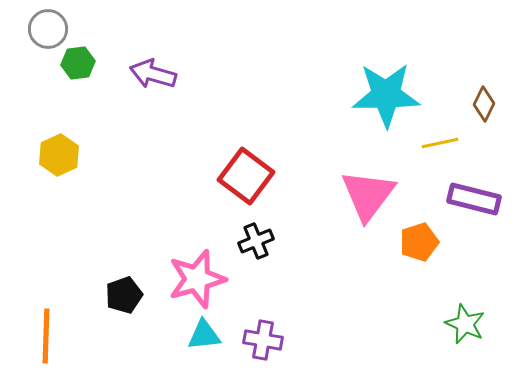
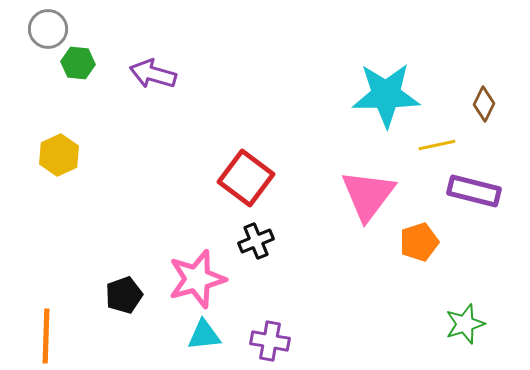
green hexagon: rotated 12 degrees clockwise
yellow line: moved 3 px left, 2 px down
red square: moved 2 px down
purple rectangle: moved 8 px up
green star: rotated 30 degrees clockwise
purple cross: moved 7 px right, 1 px down
